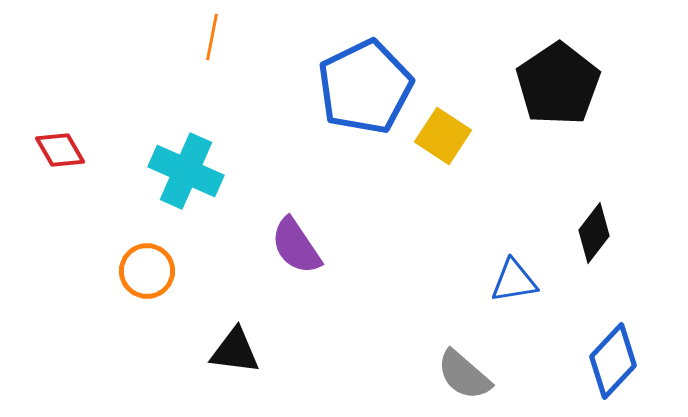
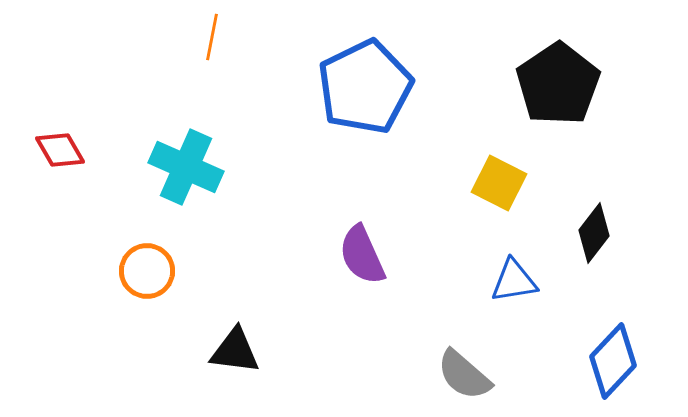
yellow square: moved 56 px right, 47 px down; rotated 6 degrees counterclockwise
cyan cross: moved 4 px up
purple semicircle: moved 66 px right, 9 px down; rotated 10 degrees clockwise
